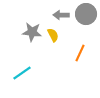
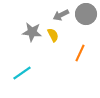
gray arrow: rotated 28 degrees counterclockwise
